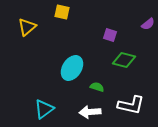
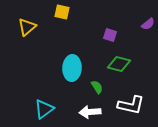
green diamond: moved 5 px left, 4 px down
cyan ellipse: rotated 30 degrees counterclockwise
green semicircle: rotated 40 degrees clockwise
